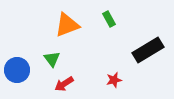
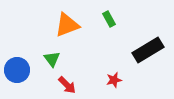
red arrow: moved 3 px right, 1 px down; rotated 102 degrees counterclockwise
